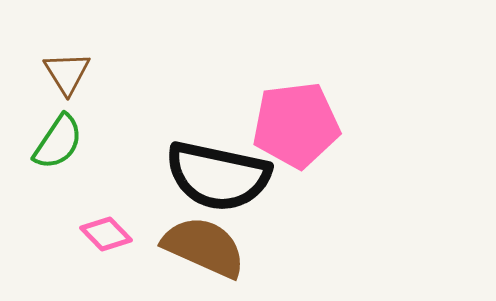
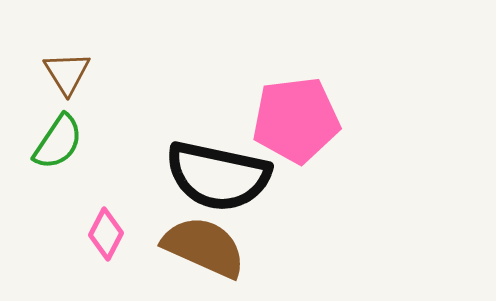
pink pentagon: moved 5 px up
pink diamond: rotated 72 degrees clockwise
